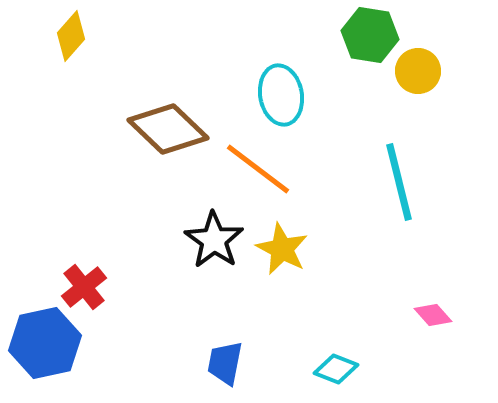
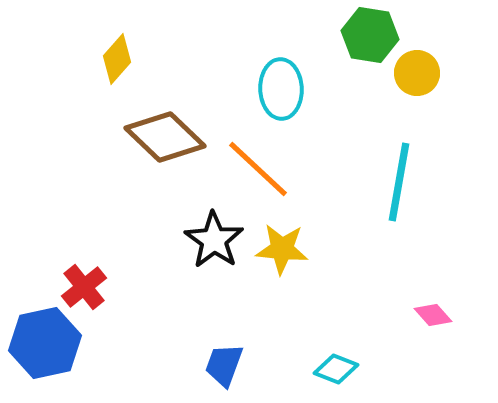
yellow diamond: moved 46 px right, 23 px down
yellow circle: moved 1 px left, 2 px down
cyan ellipse: moved 6 px up; rotated 8 degrees clockwise
brown diamond: moved 3 px left, 8 px down
orange line: rotated 6 degrees clockwise
cyan line: rotated 24 degrees clockwise
yellow star: rotated 22 degrees counterclockwise
blue trapezoid: moved 1 px left, 2 px down; rotated 9 degrees clockwise
